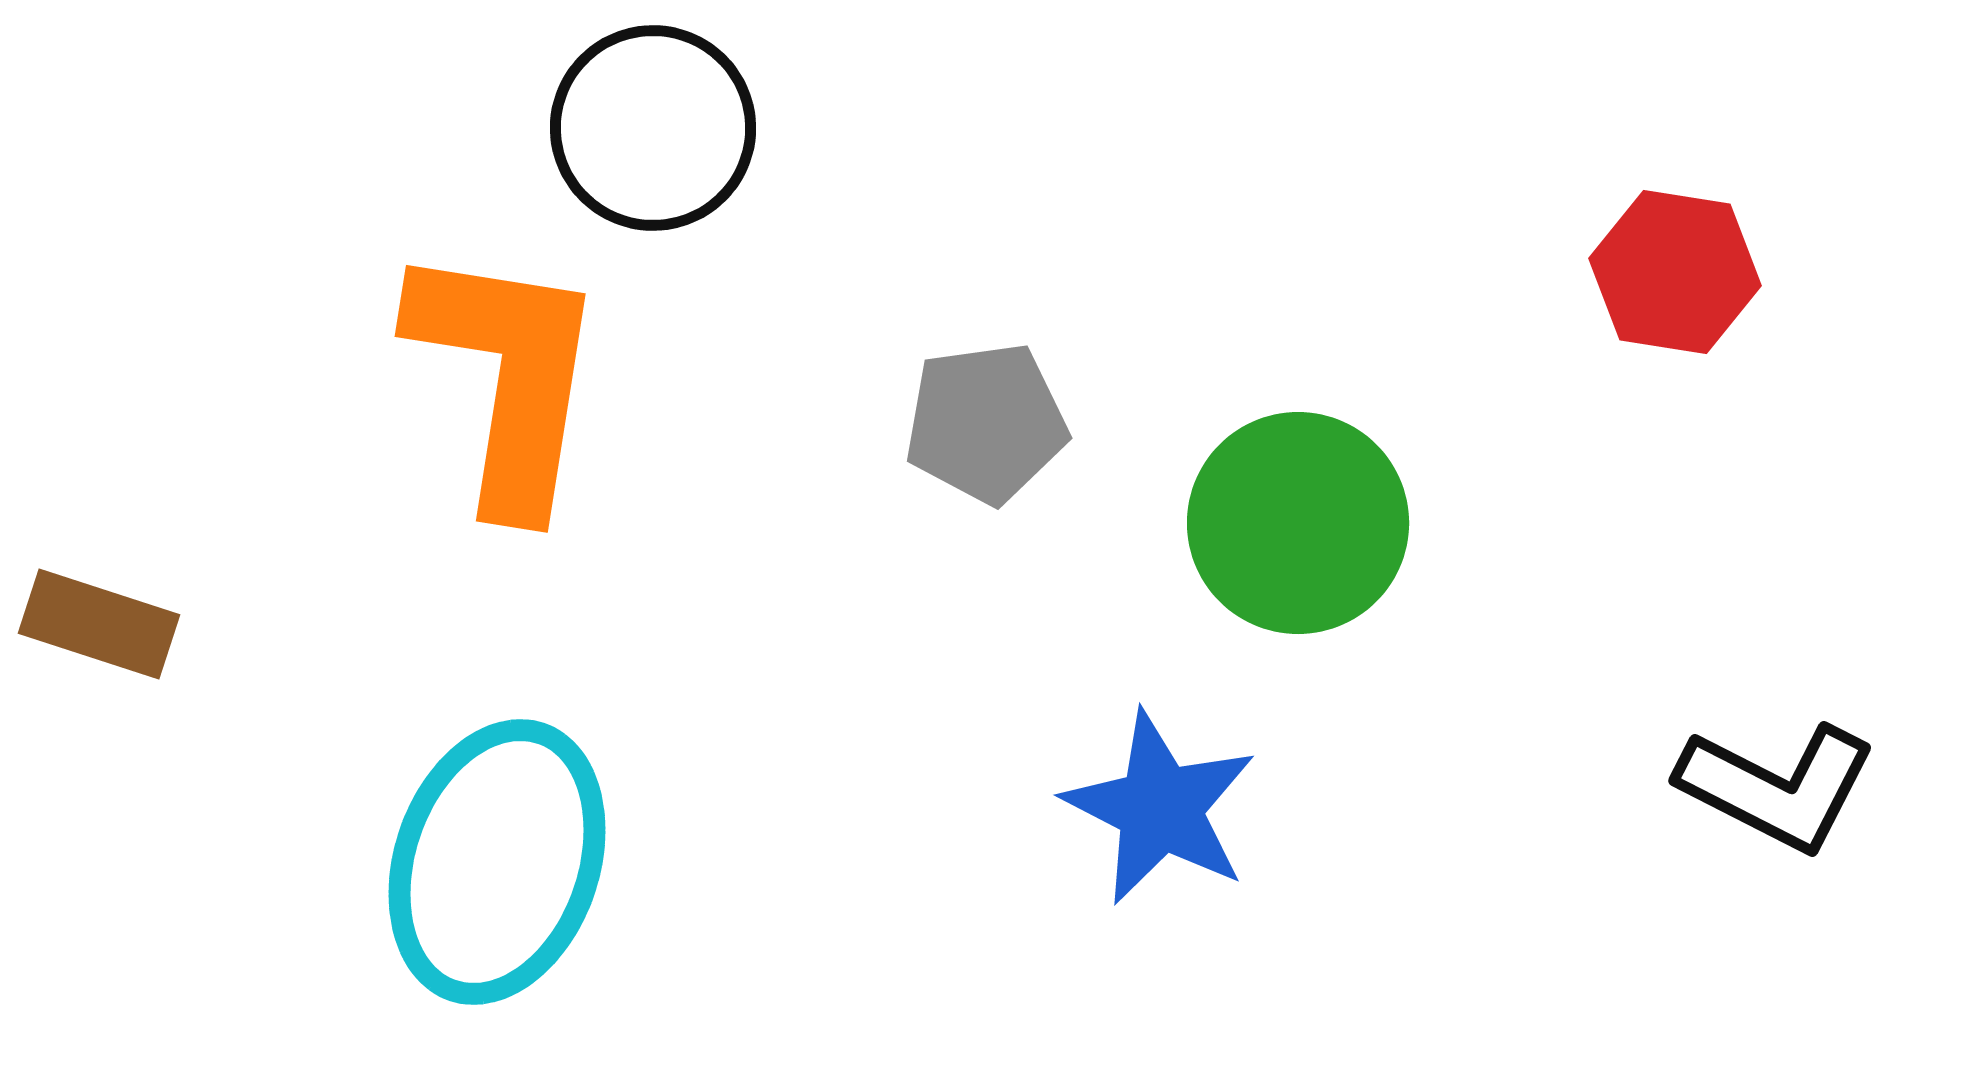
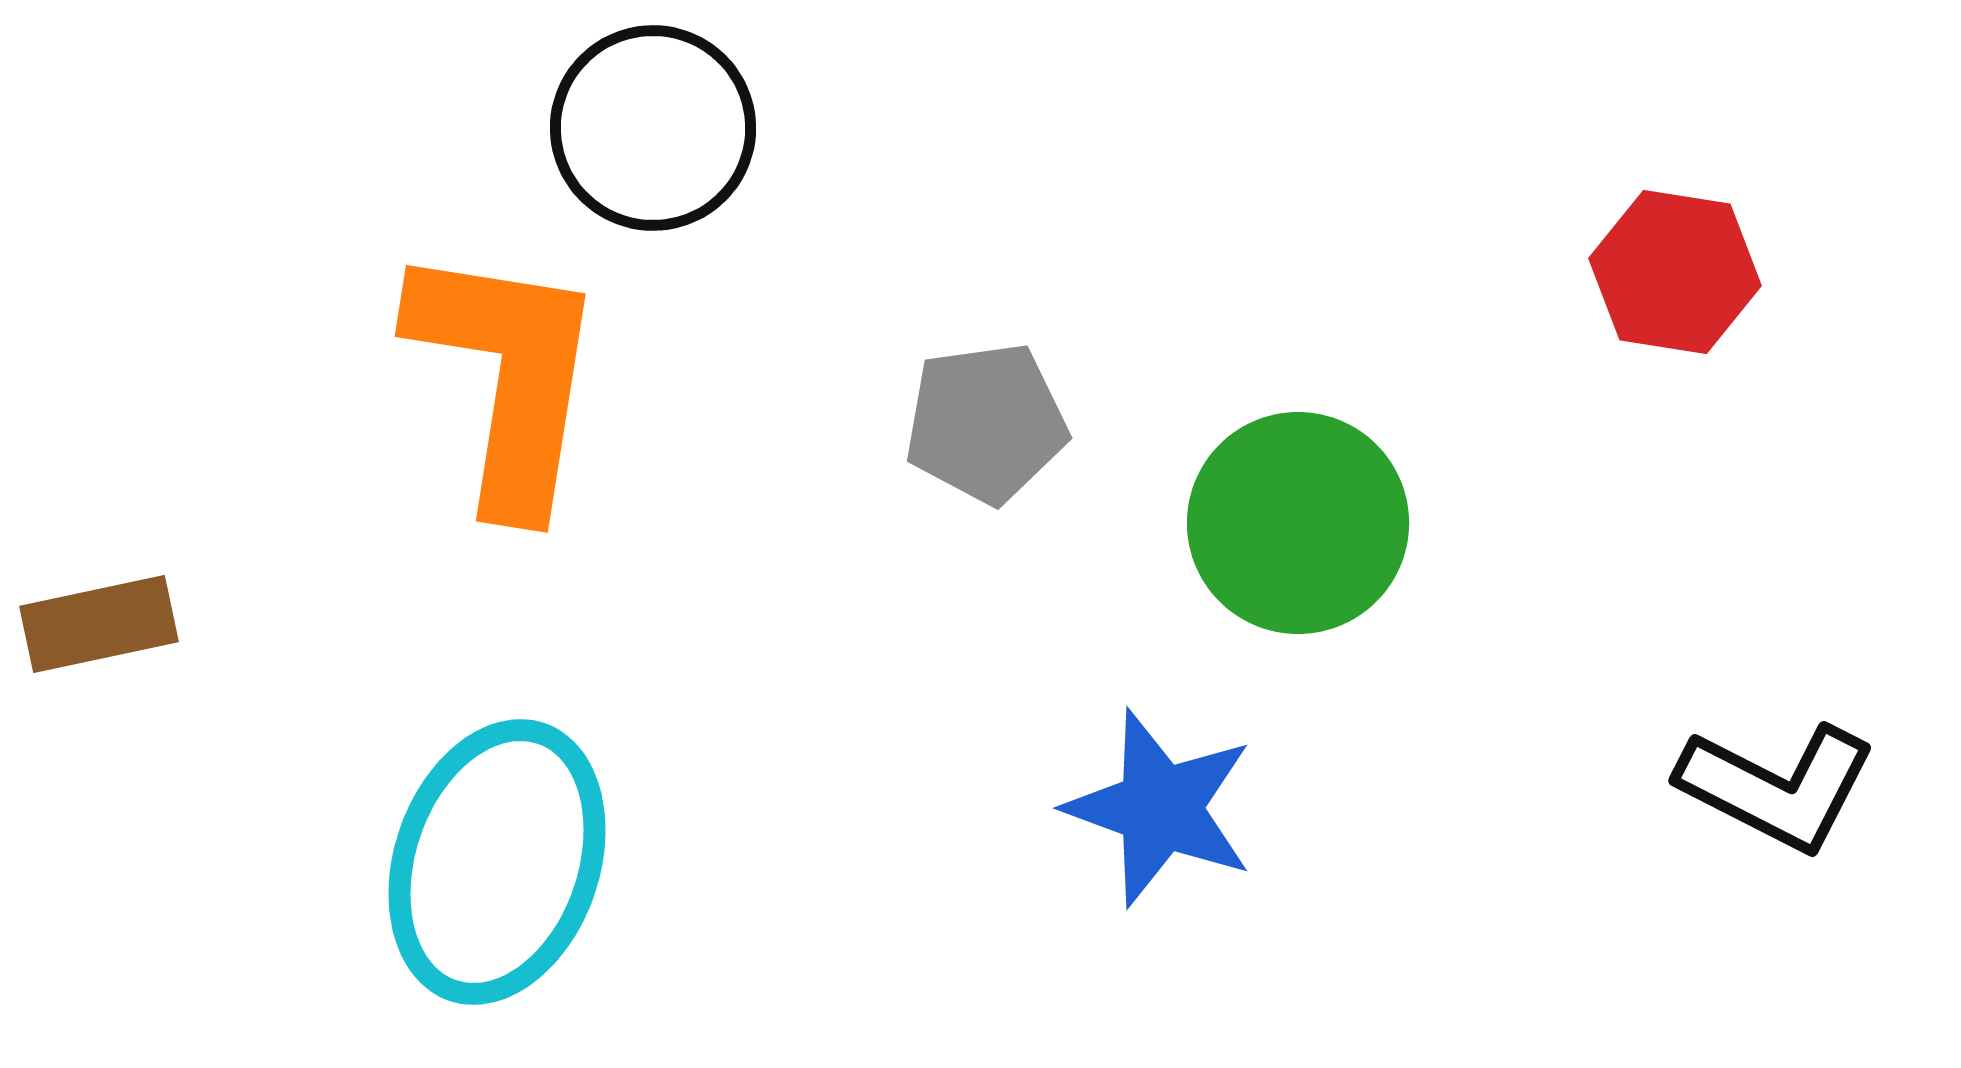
brown rectangle: rotated 30 degrees counterclockwise
blue star: rotated 7 degrees counterclockwise
